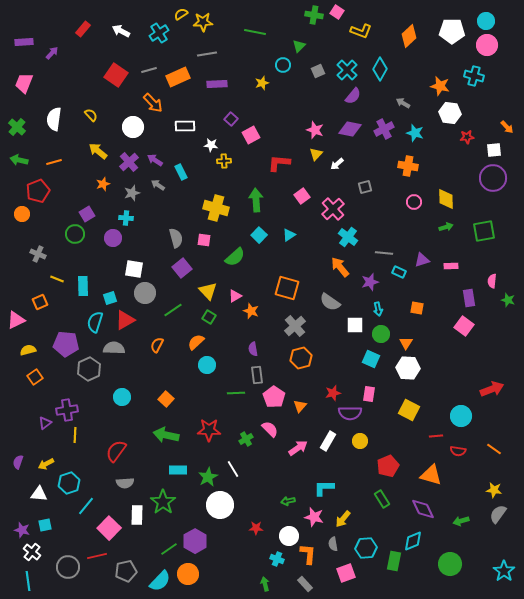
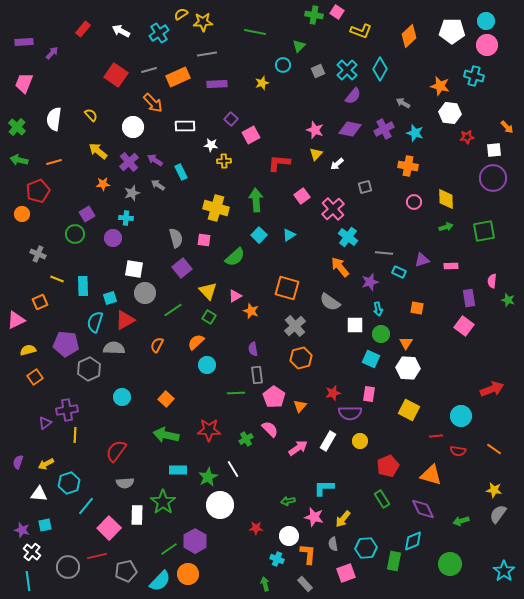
orange star at (103, 184): rotated 16 degrees clockwise
